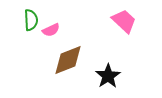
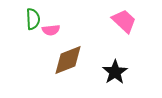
green semicircle: moved 2 px right, 1 px up
pink semicircle: rotated 18 degrees clockwise
black star: moved 7 px right, 4 px up
